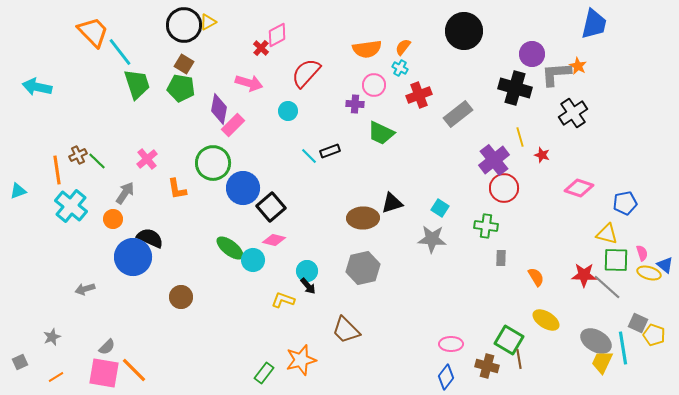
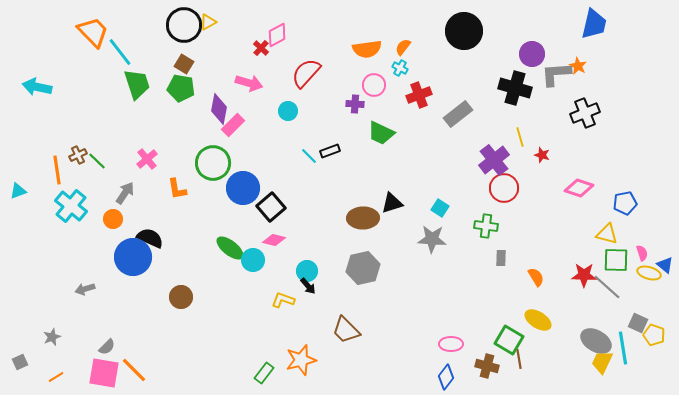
black cross at (573, 113): moved 12 px right; rotated 12 degrees clockwise
yellow ellipse at (546, 320): moved 8 px left
